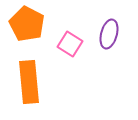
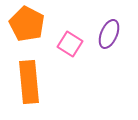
purple ellipse: rotated 8 degrees clockwise
